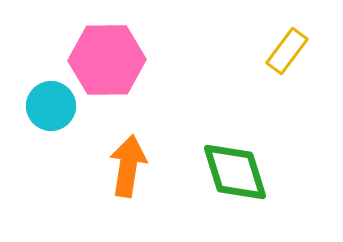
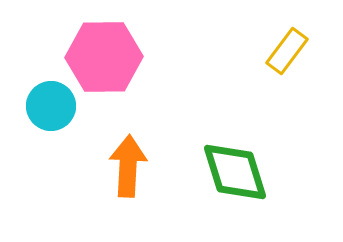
pink hexagon: moved 3 px left, 3 px up
orange arrow: rotated 6 degrees counterclockwise
